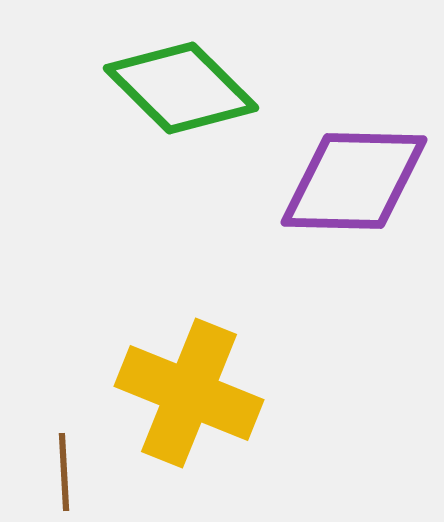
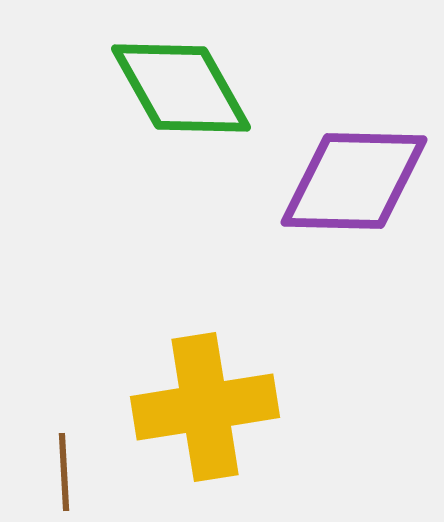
green diamond: rotated 16 degrees clockwise
yellow cross: moved 16 px right, 14 px down; rotated 31 degrees counterclockwise
